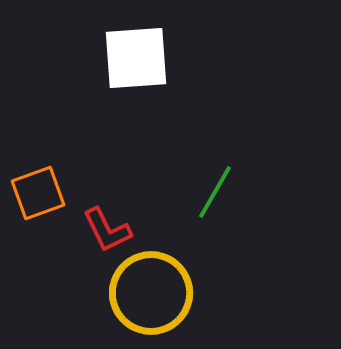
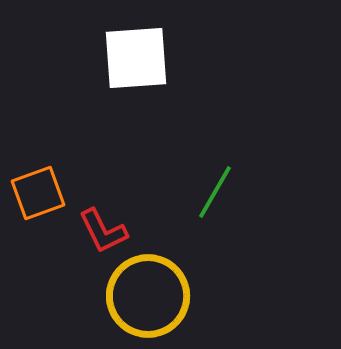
red L-shape: moved 4 px left, 1 px down
yellow circle: moved 3 px left, 3 px down
